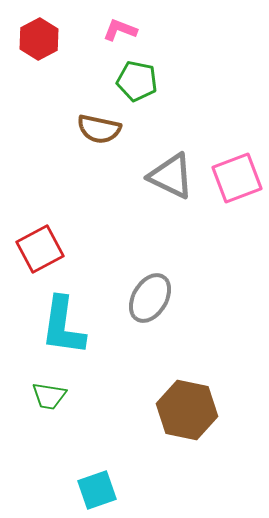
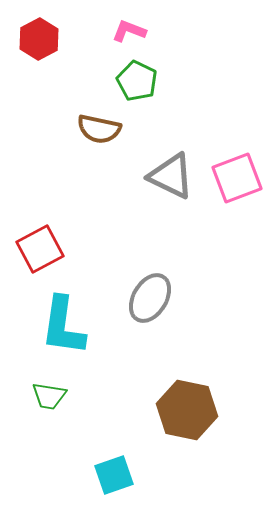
pink L-shape: moved 9 px right, 1 px down
green pentagon: rotated 15 degrees clockwise
cyan square: moved 17 px right, 15 px up
